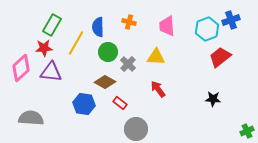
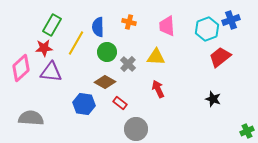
green circle: moved 1 px left
red arrow: rotated 12 degrees clockwise
black star: rotated 14 degrees clockwise
